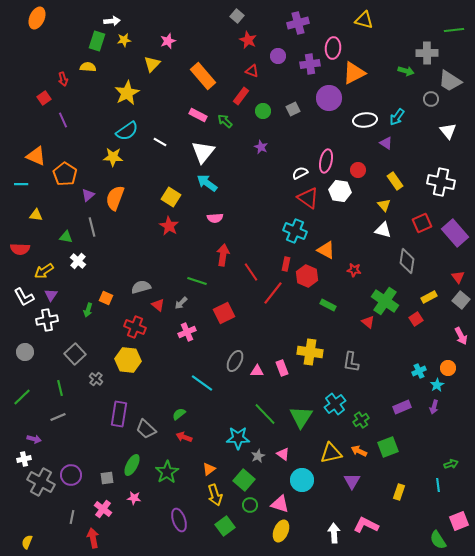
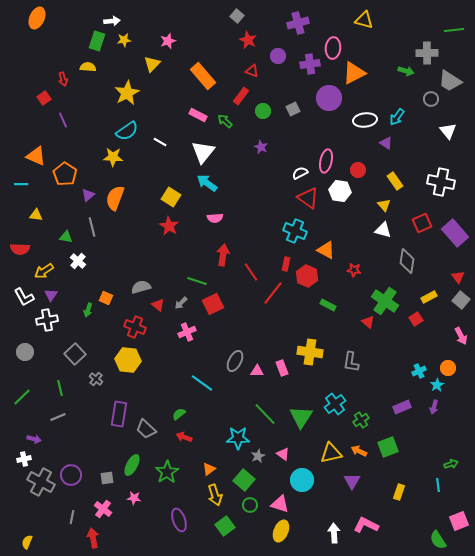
red square at (224, 313): moved 11 px left, 9 px up
